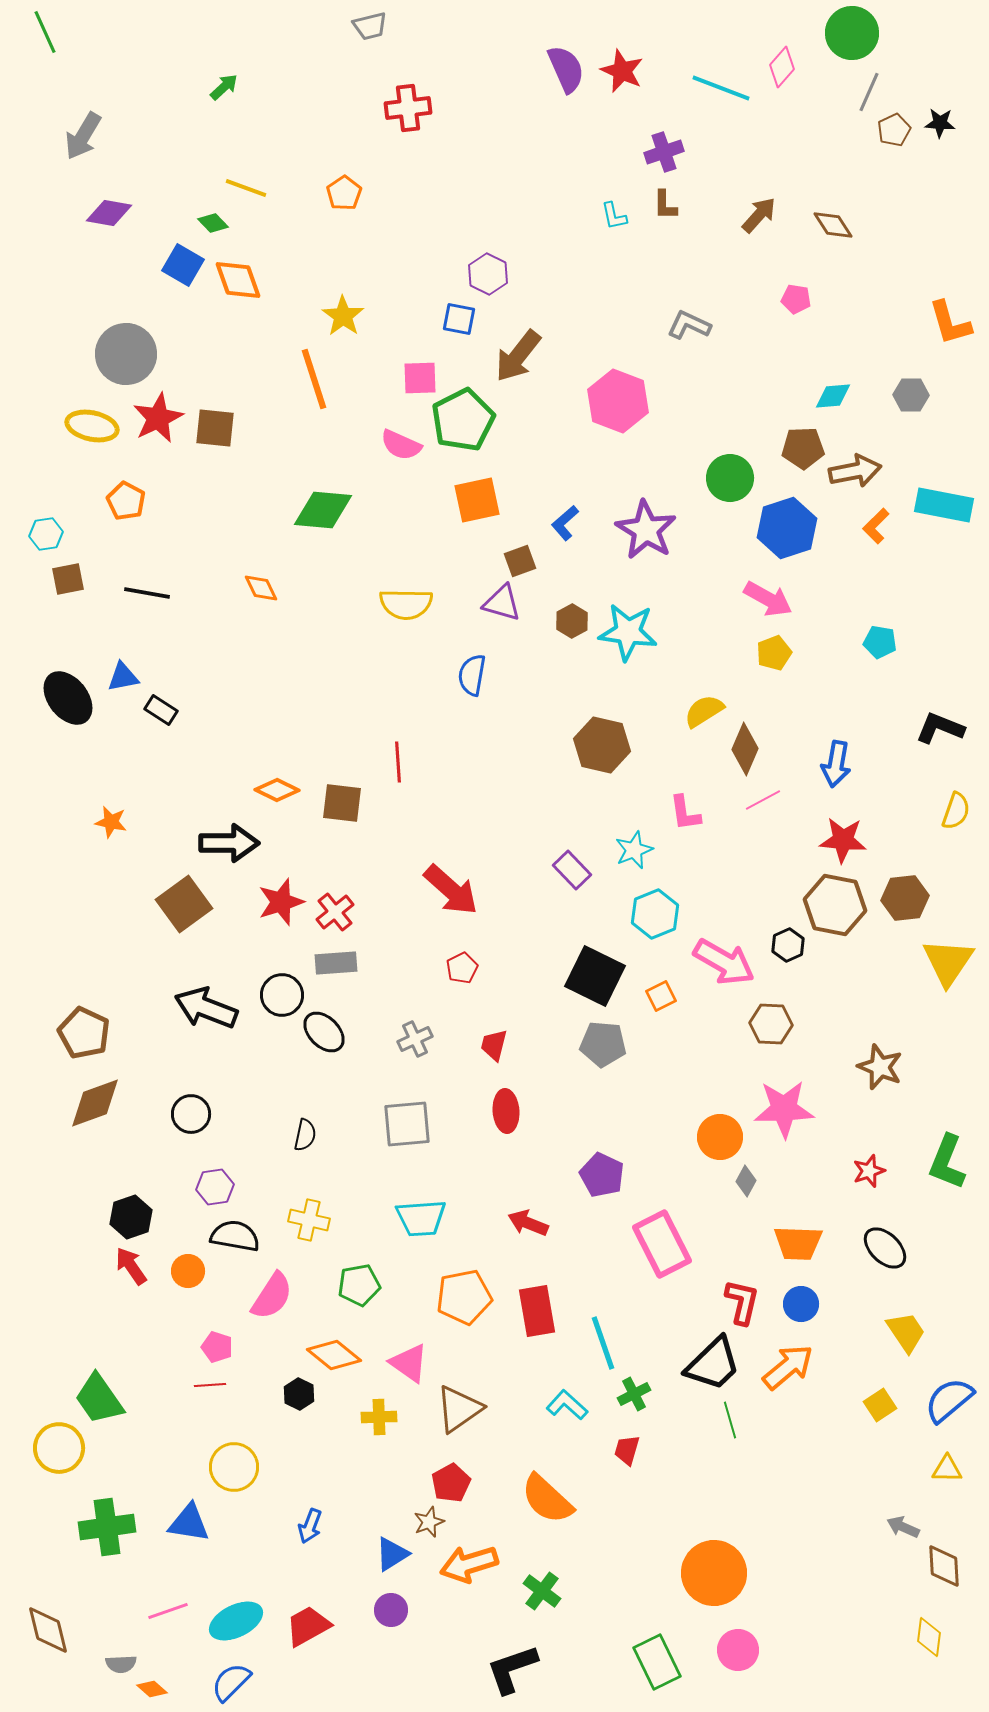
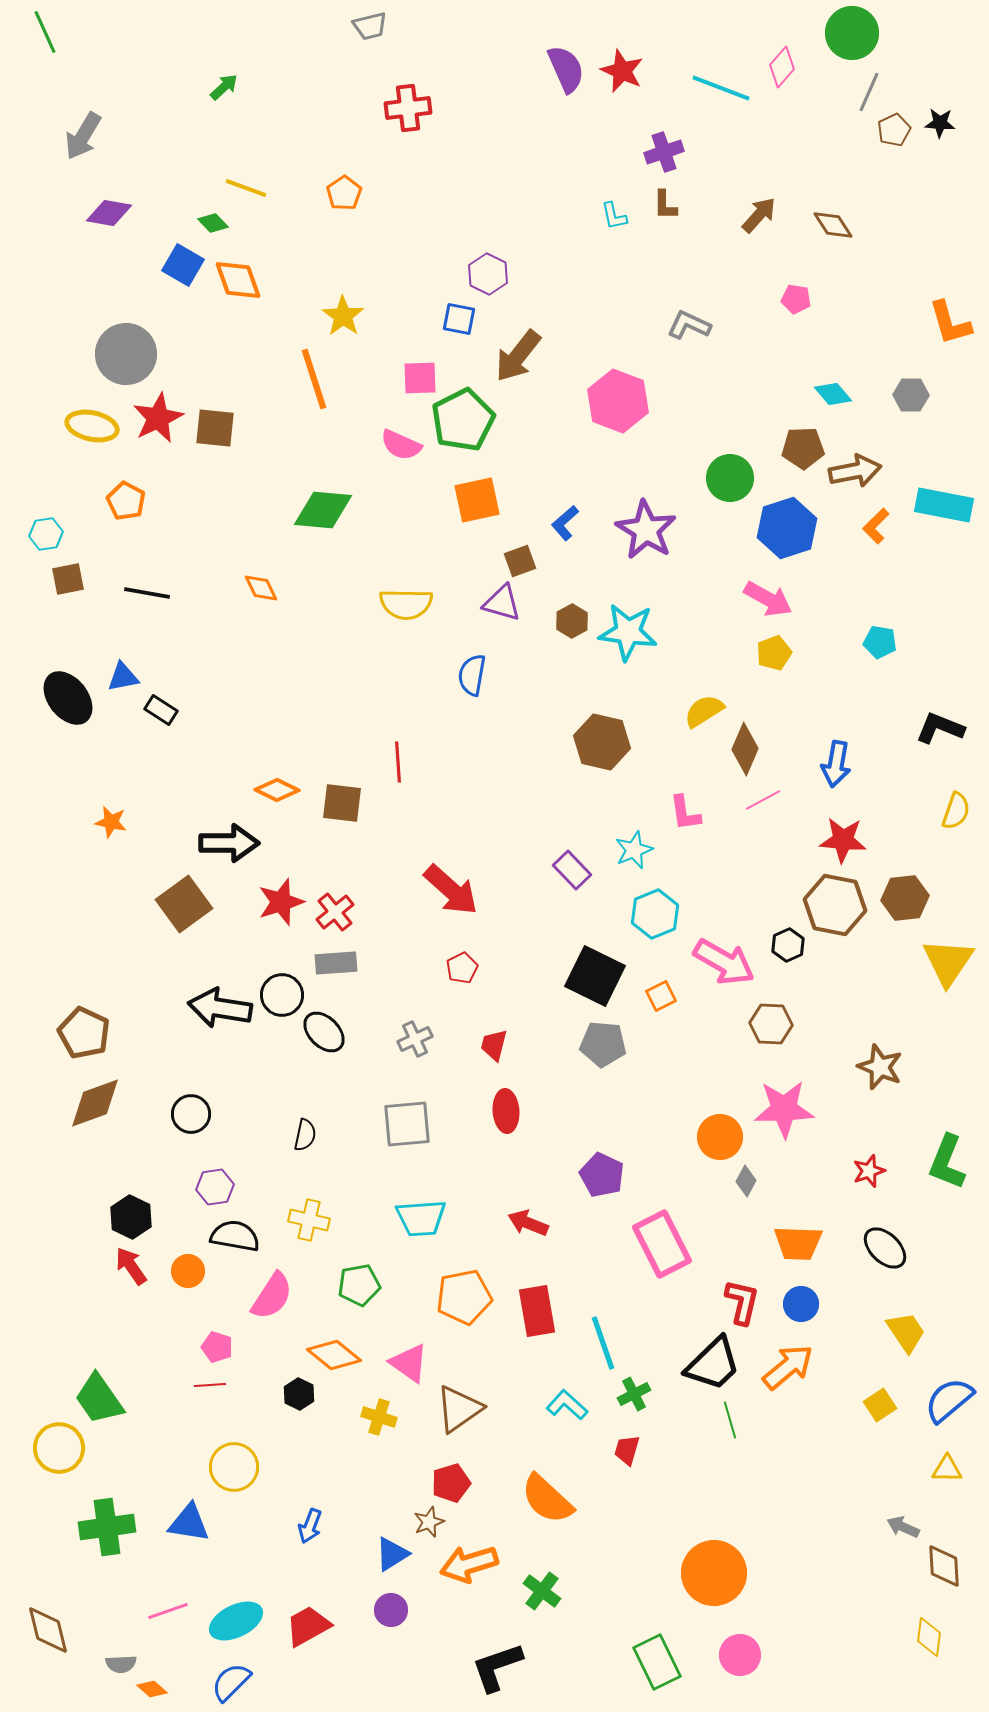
cyan diamond at (833, 396): moved 2 px up; rotated 54 degrees clockwise
brown hexagon at (602, 745): moved 3 px up
black arrow at (206, 1008): moved 14 px right; rotated 12 degrees counterclockwise
black hexagon at (131, 1217): rotated 15 degrees counterclockwise
yellow cross at (379, 1417): rotated 20 degrees clockwise
red pentagon at (451, 1483): rotated 12 degrees clockwise
pink circle at (738, 1650): moved 2 px right, 5 px down
black L-shape at (512, 1669): moved 15 px left, 2 px up
